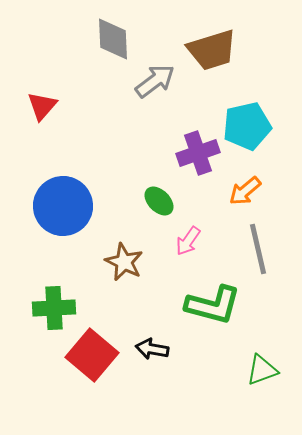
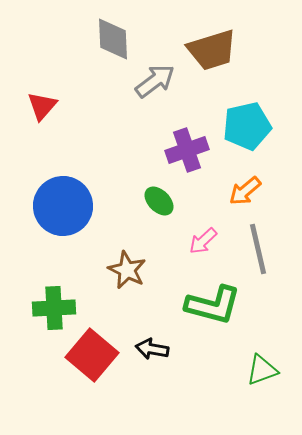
purple cross: moved 11 px left, 3 px up
pink arrow: moved 15 px right; rotated 12 degrees clockwise
brown star: moved 3 px right, 8 px down
